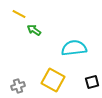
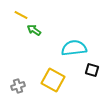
yellow line: moved 2 px right, 1 px down
black square: moved 12 px up; rotated 32 degrees clockwise
